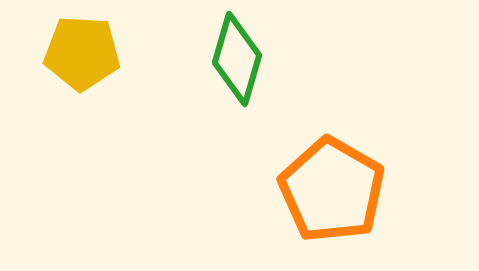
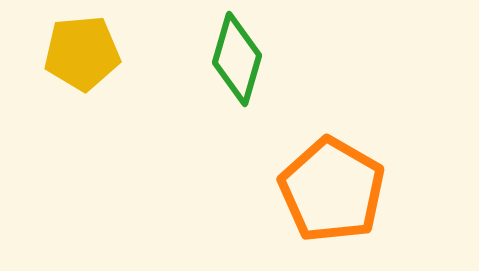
yellow pentagon: rotated 8 degrees counterclockwise
